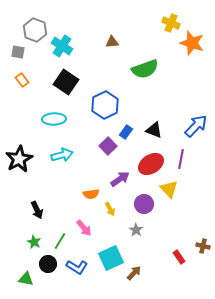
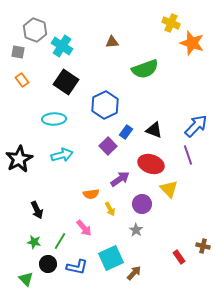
purple line: moved 7 px right, 4 px up; rotated 30 degrees counterclockwise
red ellipse: rotated 50 degrees clockwise
purple circle: moved 2 px left
green star: rotated 16 degrees counterclockwise
blue L-shape: rotated 20 degrees counterclockwise
green triangle: rotated 35 degrees clockwise
